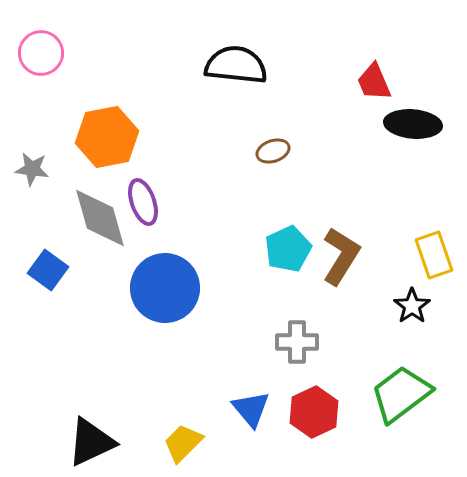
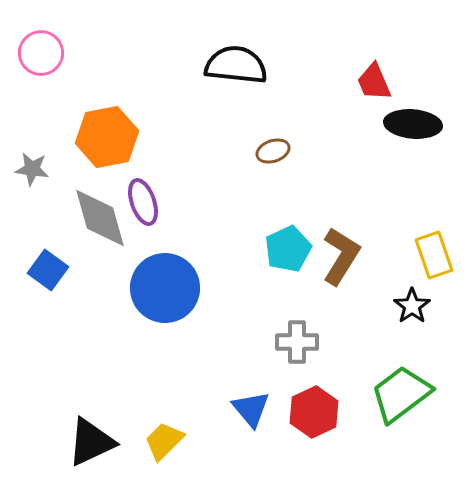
yellow trapezoid: moved 19 px left, 2 px up
